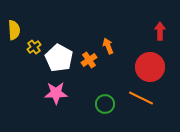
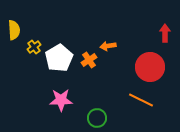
red arrow: moved 5 px right, 2 px down
orange arrow: rotated 77 degrees counterclockwise
white pentagon: rotated 12 degrees clockwise
pink star: moved 5 px right, 7 px down
orange line: moved 2 px down
green circle: moved 8 px left, 14 px down
